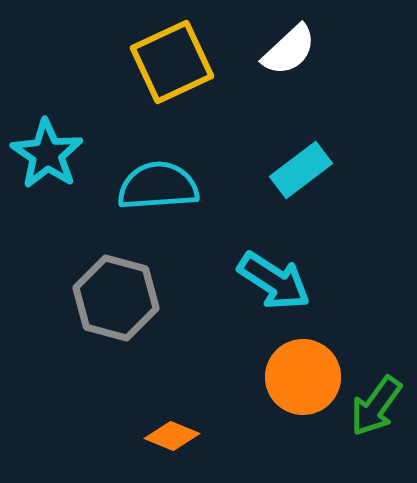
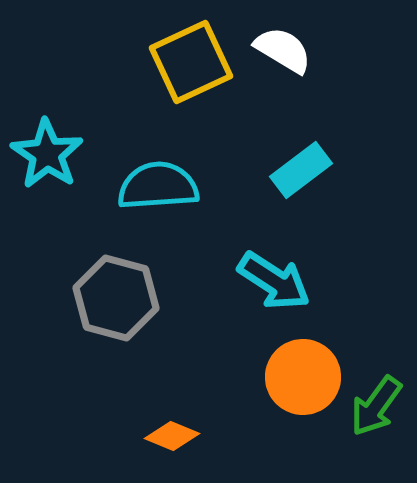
white semicircle: moved 6 px left; rotated 106 degrees counterclockwise
yellow square: moved 19 px right
